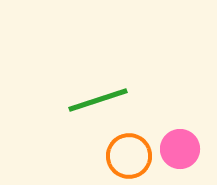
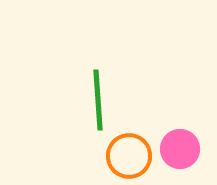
green line: rotated 76 degrees counterclockwise
